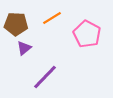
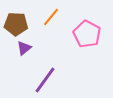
orange line: moved 1 px left, 1 px up; rotated 18 degrees counterclockwise
purple line: moved 3 px down; rotated 8 degrees counterclockwise
